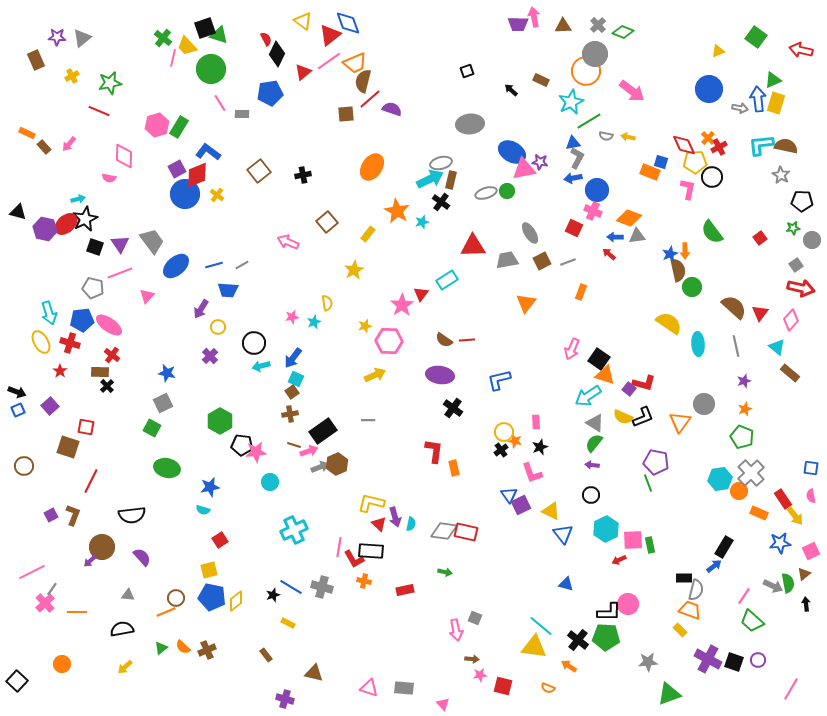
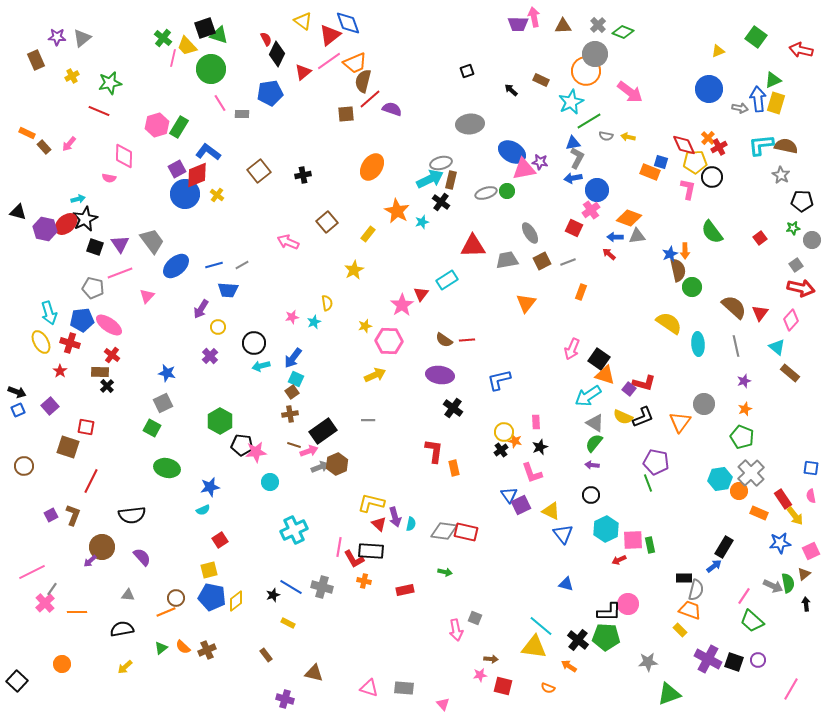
pink arrow at (632, 91): moved 2 px left, 1 px down
pink cross at (593, 211): moved 2 px left, 1 px up; rotated 30 degrees clockwise
cyan semicircle at (203, 510): rotated 40 degrees counterclockwise
brown arrow at (472, 659): moved 19 px right
